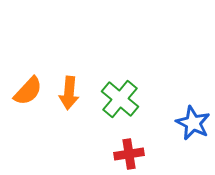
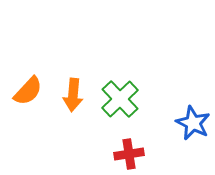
orange arrow: moved 4 px right, 2 px down
green cross: rotated 6 degrees clockwise
